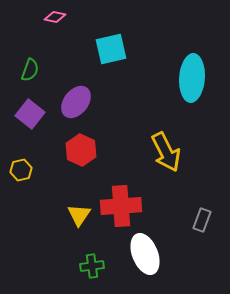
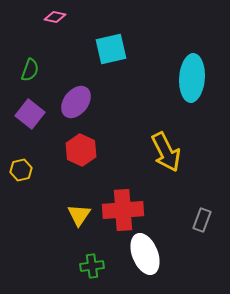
red cross: moved 2 px right, 4 px down
